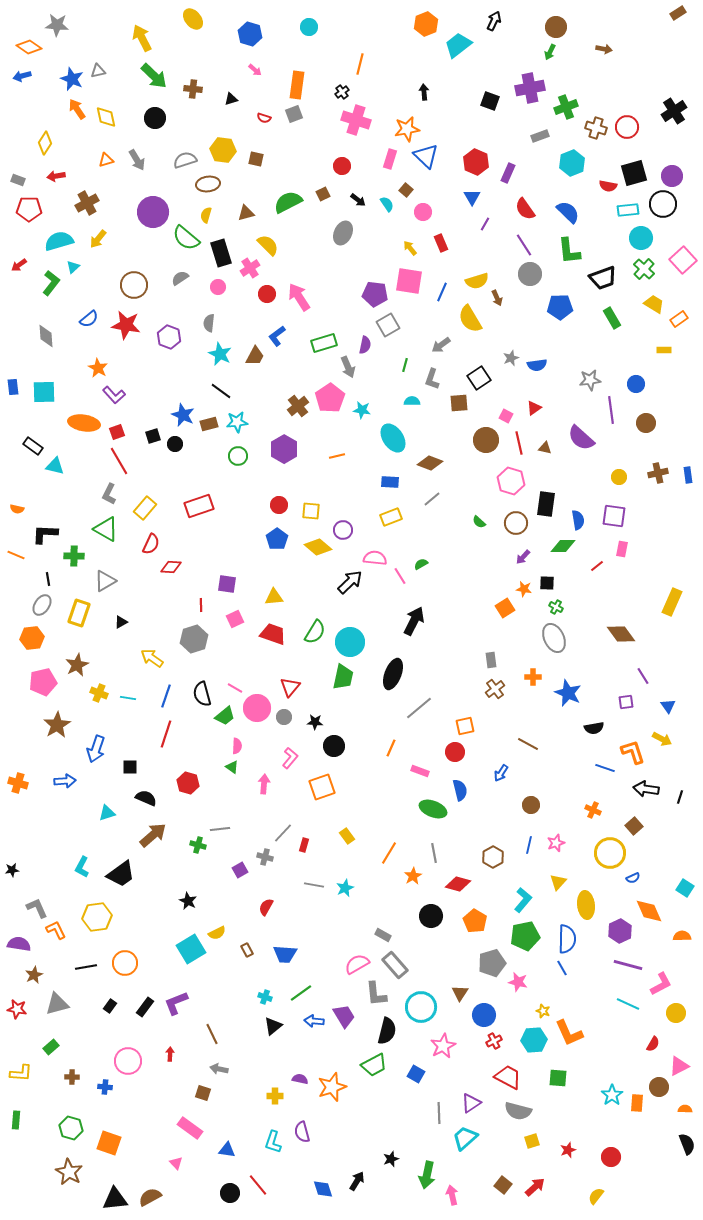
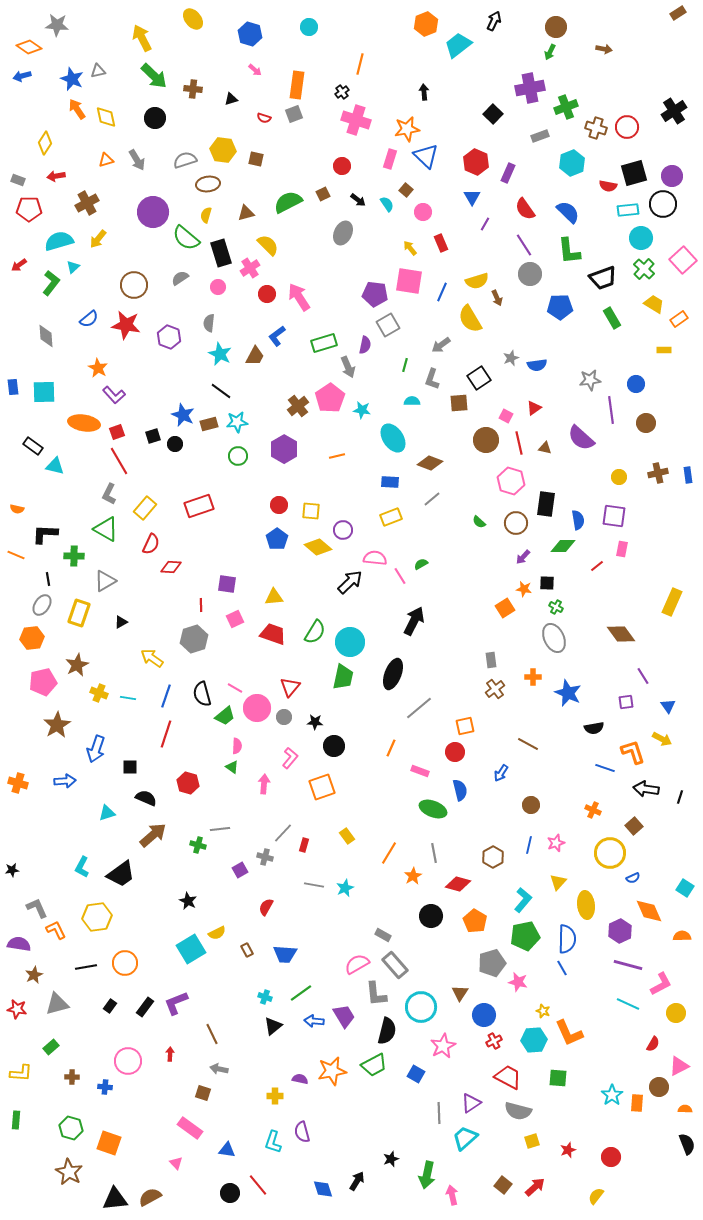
black square at (490, 101): moved 3 px right, 13 px down; rotated 24 degrees clockwise
orange star at (332, 1087): moved 16 px up; rotated 8 degrees clockwise
